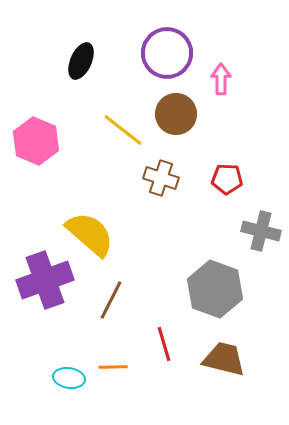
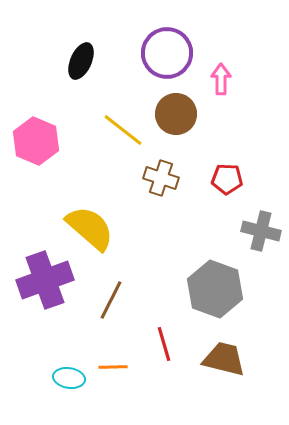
yellow semicircle: moved 6 px up
